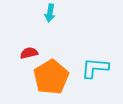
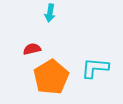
red semicircle: moved 3 px right, 4 px up
